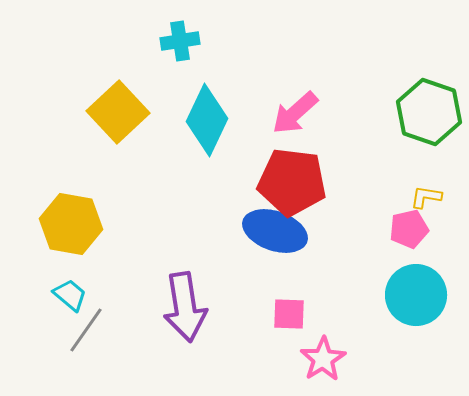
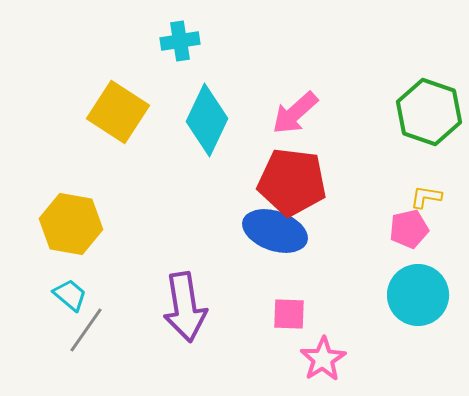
yellow square: rotated 14 degrees counterclockwise
cyan circle: moved 2 px right
